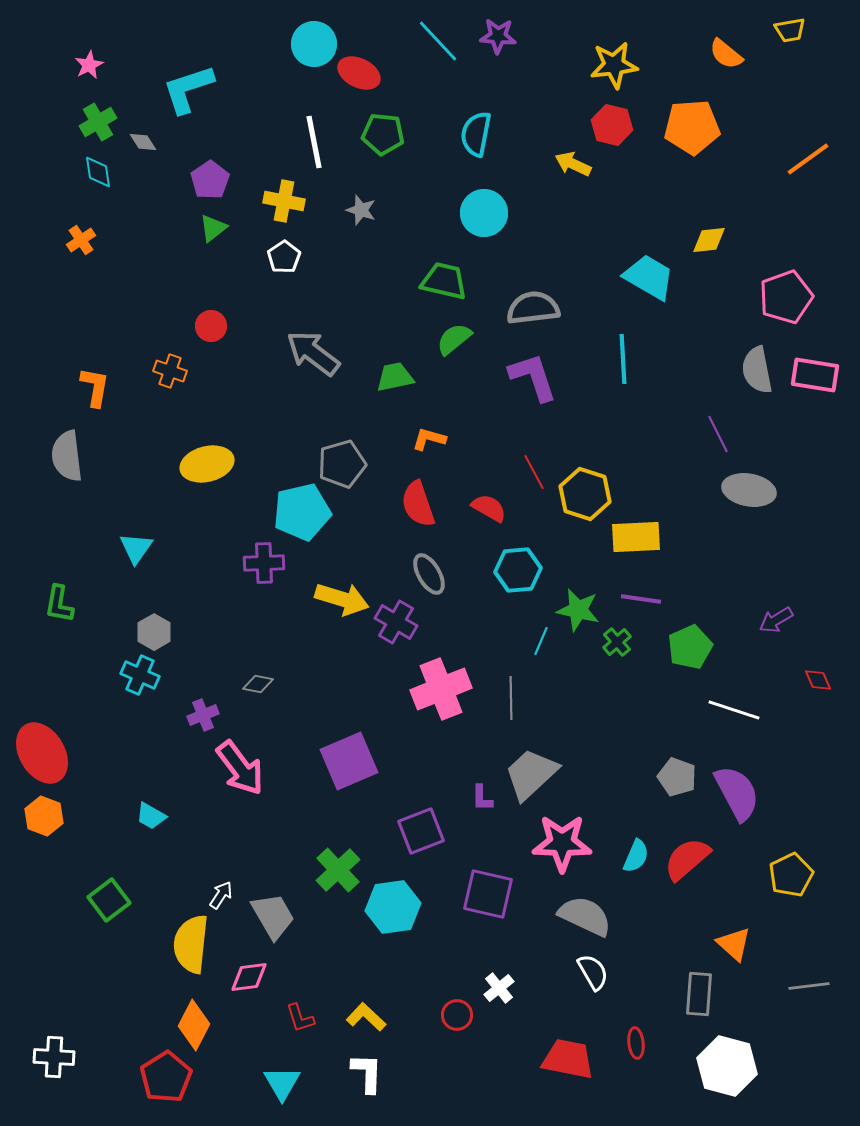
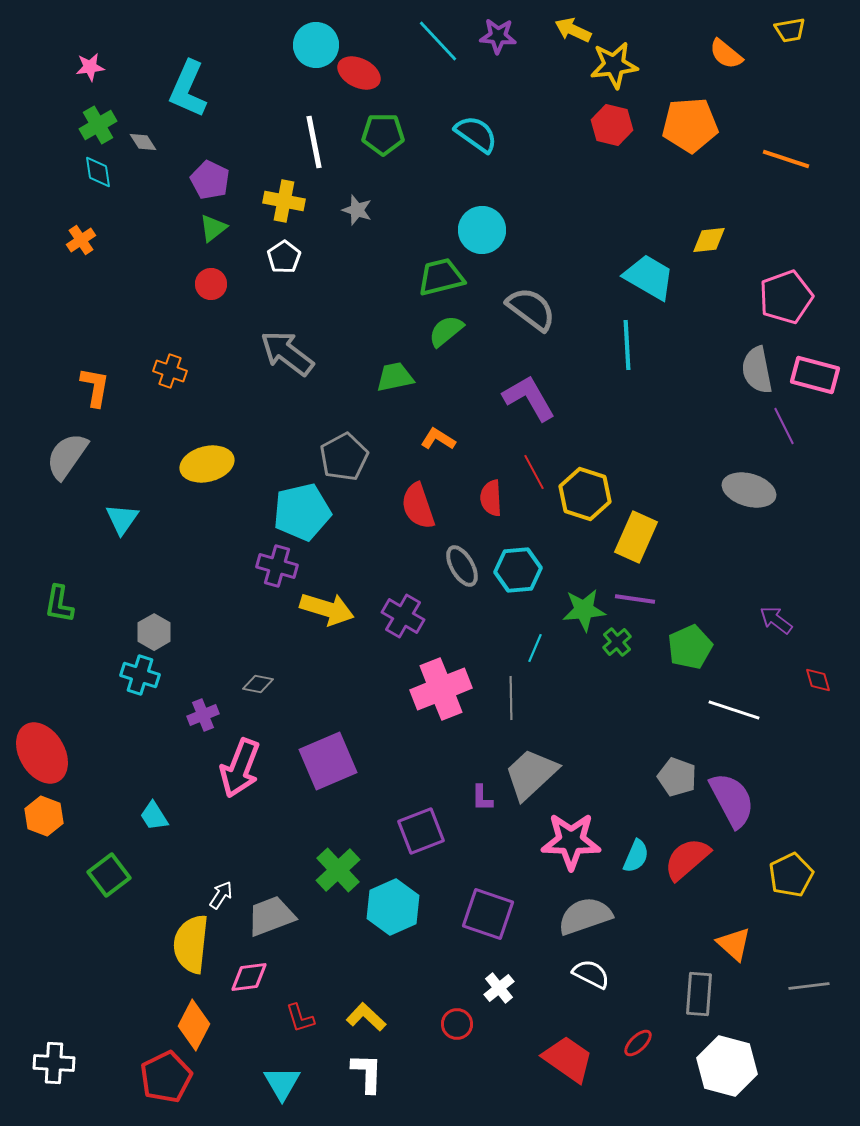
cyan circle at (314, 44): moved 2 px right, 1 px down
pink star at (89, 65): moved 1 px right, 2 px down; rotated 20 degrees clockwise
cyan L-shape at (188, 89): rotated 48 degrees counterclockwise
green cross at (98, 122): moved 3 px down
orange pentagon at (692, 127): moved 2 px left, 2 px up
green pentagon at (383, 134): rotated 6 degrees counterclockwise
cyan semicircle at (476, 134): rotated 114 degrees clockwise
orange line at (808, 159): moved 22 px left; rotated 54 degrees clockwise
yellow arrow at (573, 164): moved 134 px up
purple pentagon at (210, 180): rotated 12 degrees counterclockwise
gray star at (361, 210): moved 4 px left
cyan circle at (484, 213): moved 2 px left, 17 px down
green trapezoid at (444, 281): moved 3 px left, 4 px up; rotated 27 degrees counterclockwise
gray semicircle at (533, 308): moved 2 px left, 1 px down; rotated 44 degrees clockwise
red circle at (211, 326): moved 42 px up
green semicircle at (454, 339): moved 8 px left, 8 px up
gray arrow at (313, 353): moved 26 px left
cyan line at (623, 359): moved 4 px right, 14 px up
pink rectangle at (815, 375): rotated 6 degrees clockwise
purple L-shape at (533, 377): moved 4 px left, 21 px down; rotated 12 degrees counterclockwise
purple line at (718, 434): moved 66 px right, 8 px up
orange L-shape at (429, 439): moved 9 px right; rotated 16 degrees clockwise
gray semicircle at (67, 456): rotated 42 degrees clockwise
gray pentagon at (342, 464): moved 2 px right, 7 px up; rotated 12 degrees counterclockwise
gray ellipse at (749, 490): rotated 6 degrees clockwise
red semicircle at (418, 504): moved 2 px down
red semicircle at (489, 508): moved 2 px right, 10 px up; rotated 123 degrees counterclockwise
yellow rectangle at (636, 537): rotated 63 degrees counterclockwise
cyan triangle at (136, 548): moved 14 px left, 29 px up
purple cross at (264, 563): moved 13 px right, 3 px down; rotated 18 degrees clockwise
gray ellipse at (429, 574): moved 33 px right, 8 px up
yellow arrow at (342, 599): moved 15 px left, 10 px down
purple line at (641, 599): moved 6 px left
green star at (578, 610): moved 6 px right; rotated 18 degrees counterclockwise
purple arrow at (776, 620): rotated 68 degrees clockwise
purple cross at (396, 622): moved 7 px right, 6 px up
cyan line at (541, 641): moved 6 px left, 7 px down
cyan cross at (140, 675): rotated 6 degrees counterclockwise
red diamond at (818, 680): rotated 8 degrees clockwise
purple square at (349, 761): moved 21 px left
pink arrow at (240, 768): rotated 58 degrees clockwise
purple semicircle at (737, 793): moved 5 px left, 7 px down
cyan trapezoid at (151, 816): moved 3 px right; rotated 28 degrees clockwise
pink star at (562, 843): moved 9 px right, 2 px up
purple square at (488, 894): moved 20 px down; rotated 6 degrees clockwise
green square at (109, 900): moved 25 px up
cyan hexagon at (393, 907): rotated 16 degrees counterclockwise
gray trapezoid at (273, 916): moved 2 px left; rotated 81 degrees counterclockwise
gray semicircle at (585, 916): rotated 44 degrees counterclockwise
white semicircle at (593, 972): moved 2 px left, 2 px down; rotated 33 degrees counterclockwise
red circle at (457, 1015): moved 9 px down
red ellipse at (636, 1043): moved 2 px right; rotated 52 degrees clockwise
white cross at (54, 1057): moved 6 px down
red trapezoid at (568, 1059): rotated 24 degrees clockwise
red pentagon at (166, 1077): rotated 6 degrees clockwise
